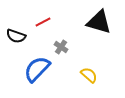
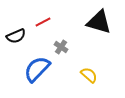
black semicircle: rotated 42 degrees counterclockwise
